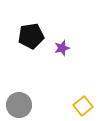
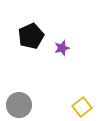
black pentagon: rotated 15 degrees counterclockwise
yellow square: moved 1 px left, 1 px down
